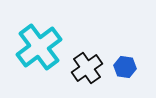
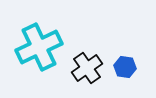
cyan cross: rotated 12 degrees clockwise
